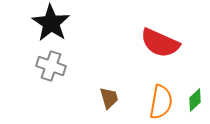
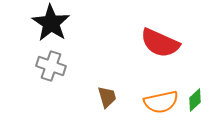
brown trapezoid: moved 2 px left, 1 px up
orange semicircle: rotated 68 degrees clockwise
